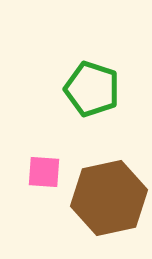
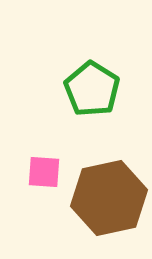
green pentagon: rotated 14 degrees clockwise
